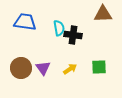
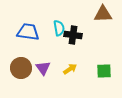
blue trapezoid: moved 3 px right, 10 px down
green square: moved 5 px right, 4 px down
